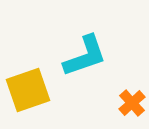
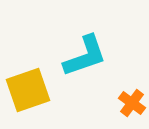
orange cross: rotated 12 degrees counterclockwise
